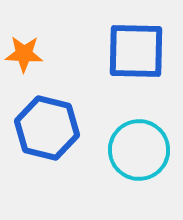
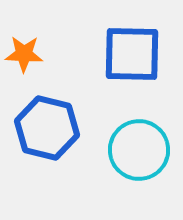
blue square: moved 4 px left, 3 px down
